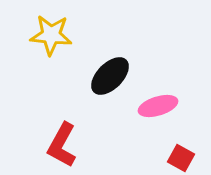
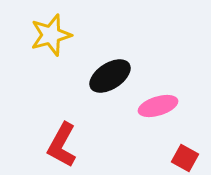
yellow star: rotated 21 degrees counterclockwise
black ellipse: rotated 12 degrees clockwise
red square: moved 4 px right
